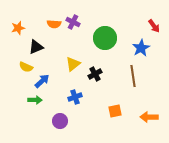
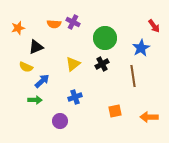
black cross: moved 7 px right, 10 px up
